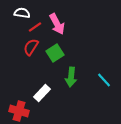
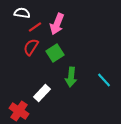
pink arrow: rotated 50 degrees clockwise
red cross: rotated 18 degrees clockwise
